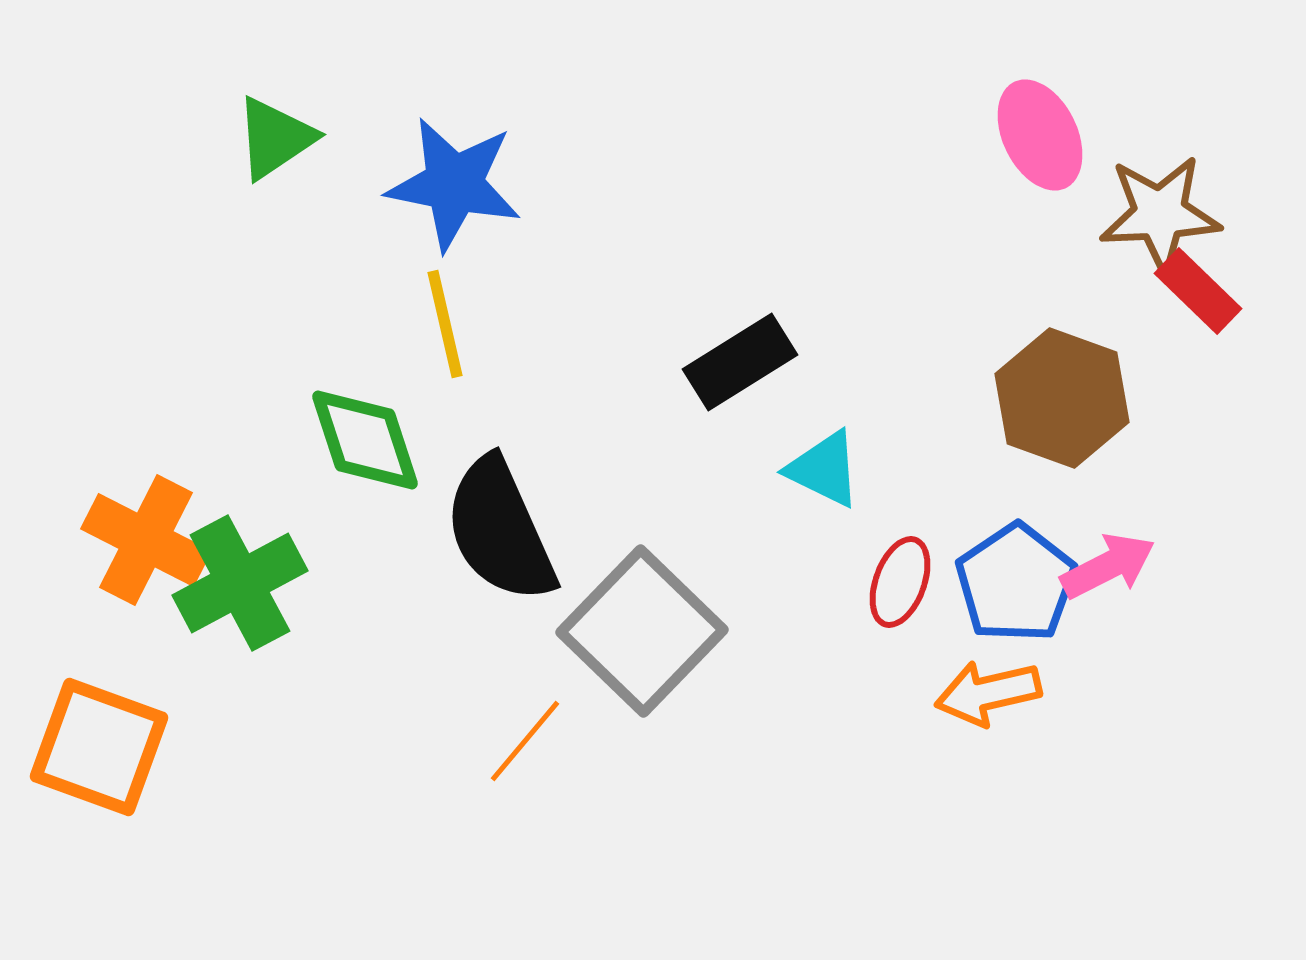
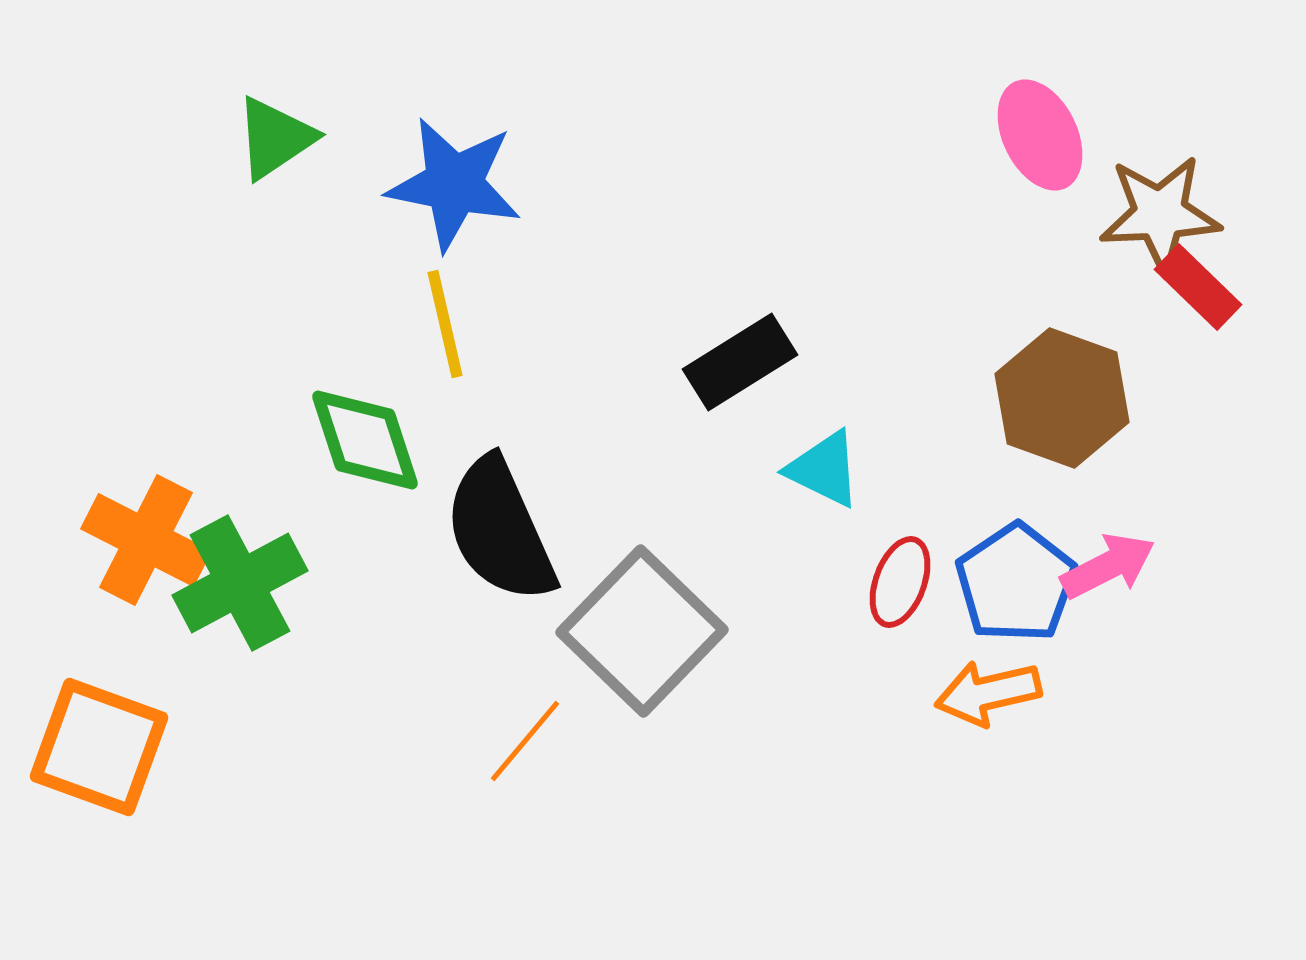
red rectangle: moved 4 px up
